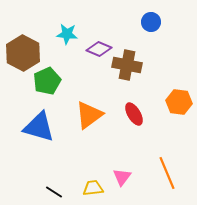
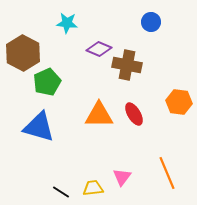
cyan star: moved 11 px up
green pentagon: moved 1 px down
orange triangle: moved 10 px right; rotated 36 degrees clockwise
black line: moved 7 px right
